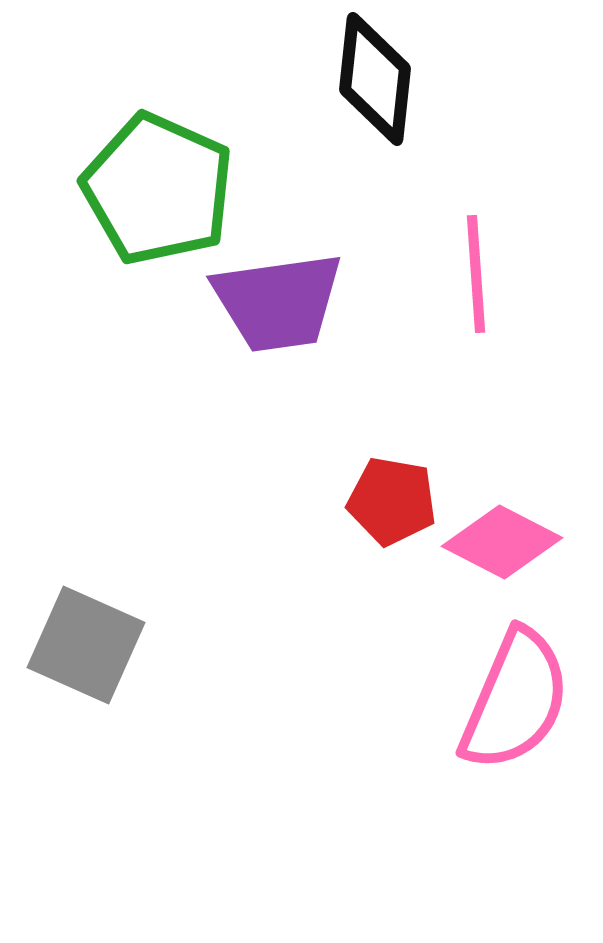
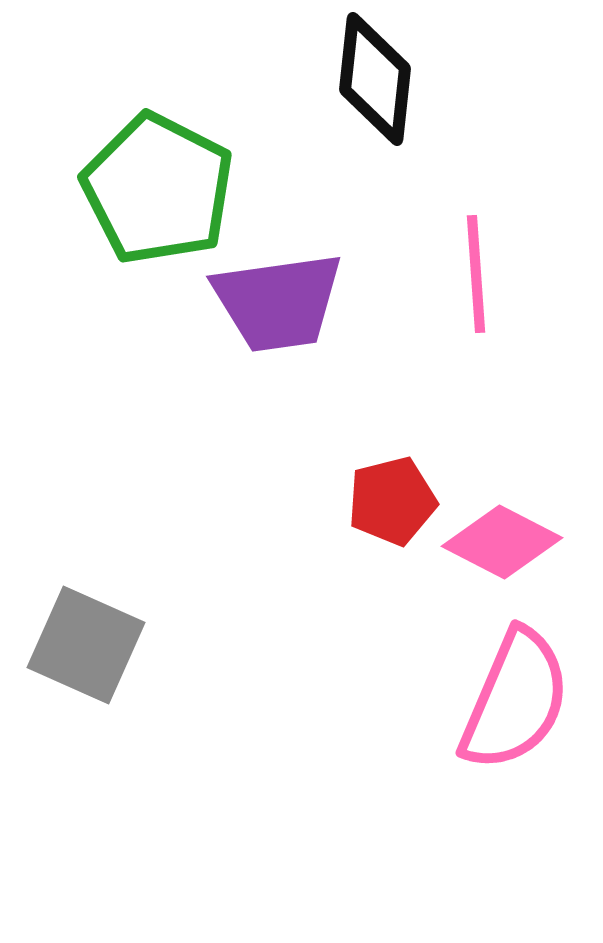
green pentagon: rotated 3 degrees clockwise
red pentagon: rotated 24 degrees counterclockwise
